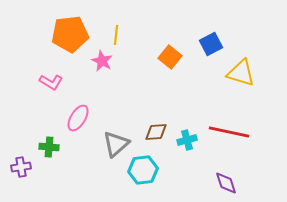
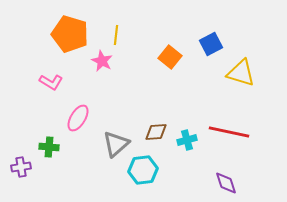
orange pentagon: rotated 24 degrees clockwise
